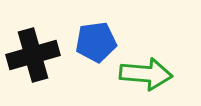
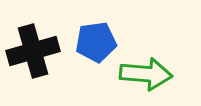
black cross: moved 4 px up
